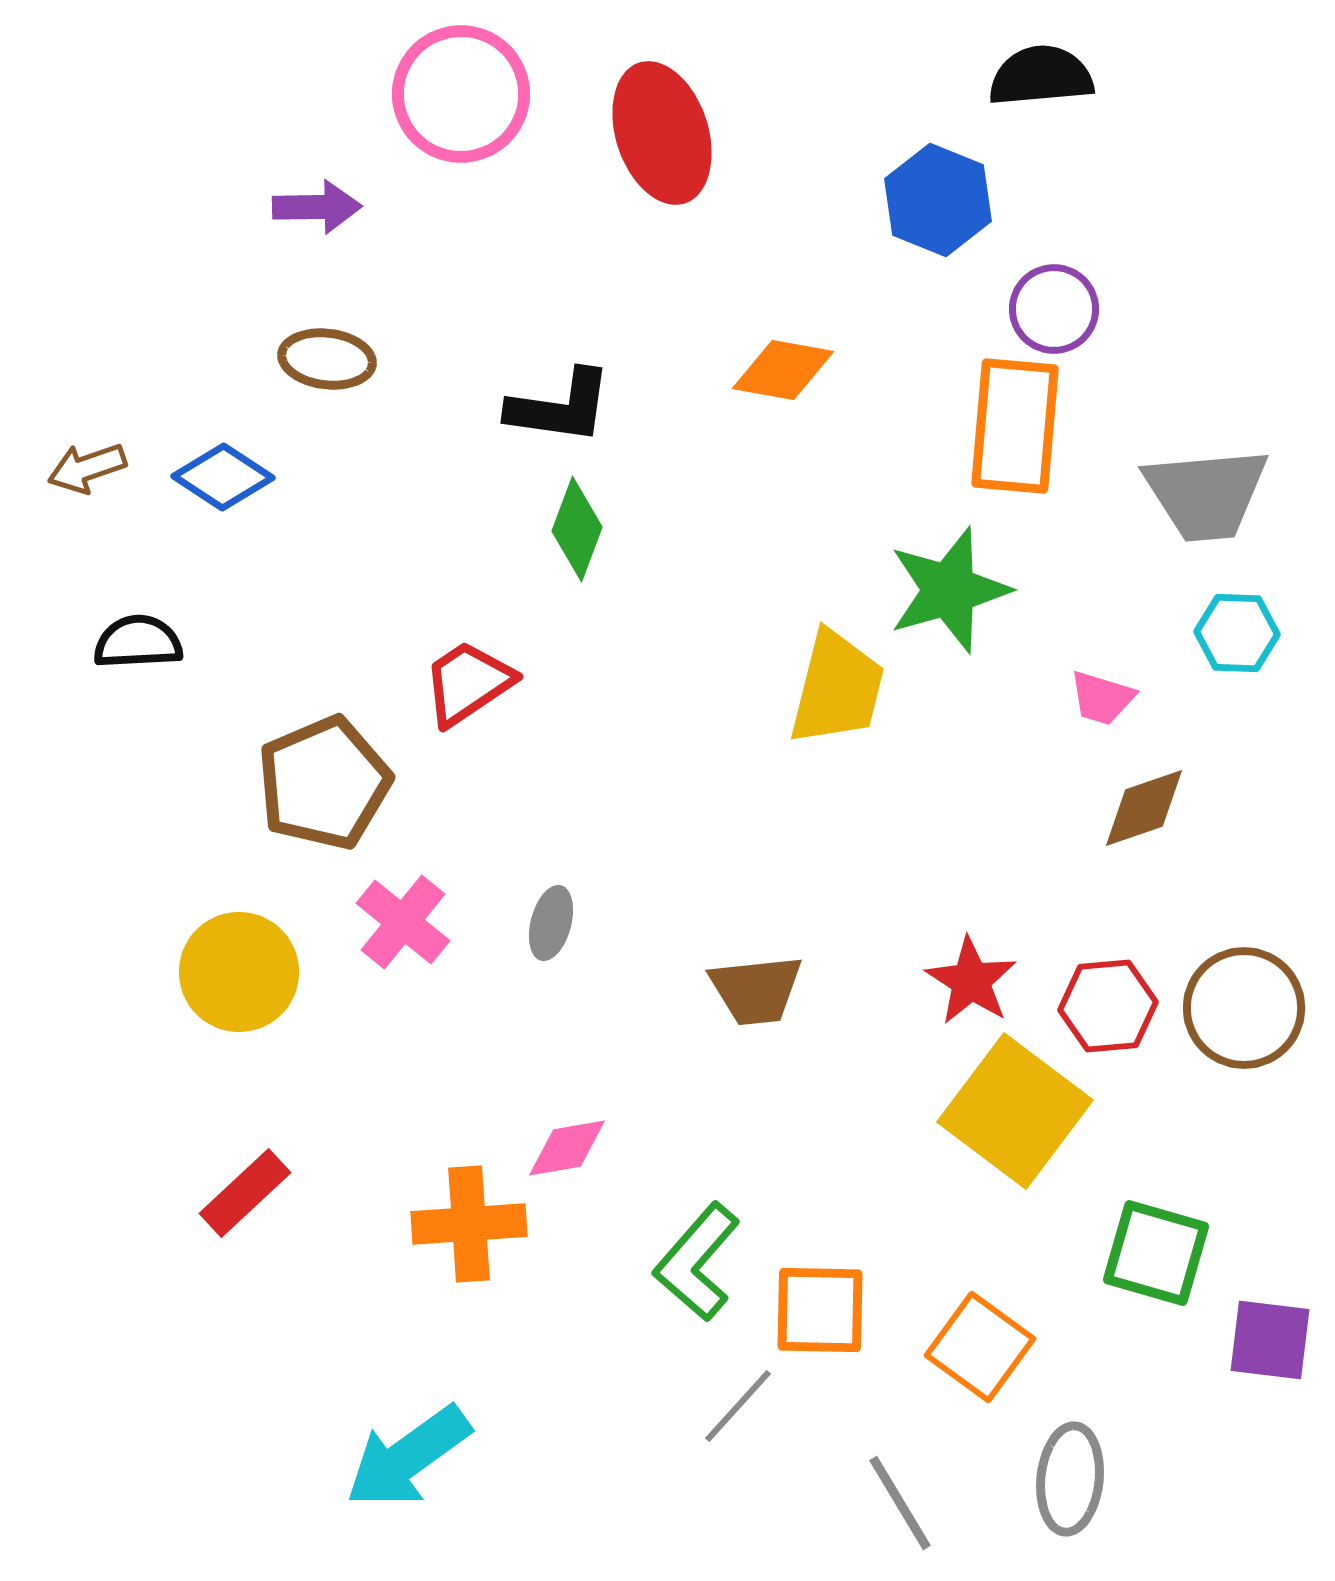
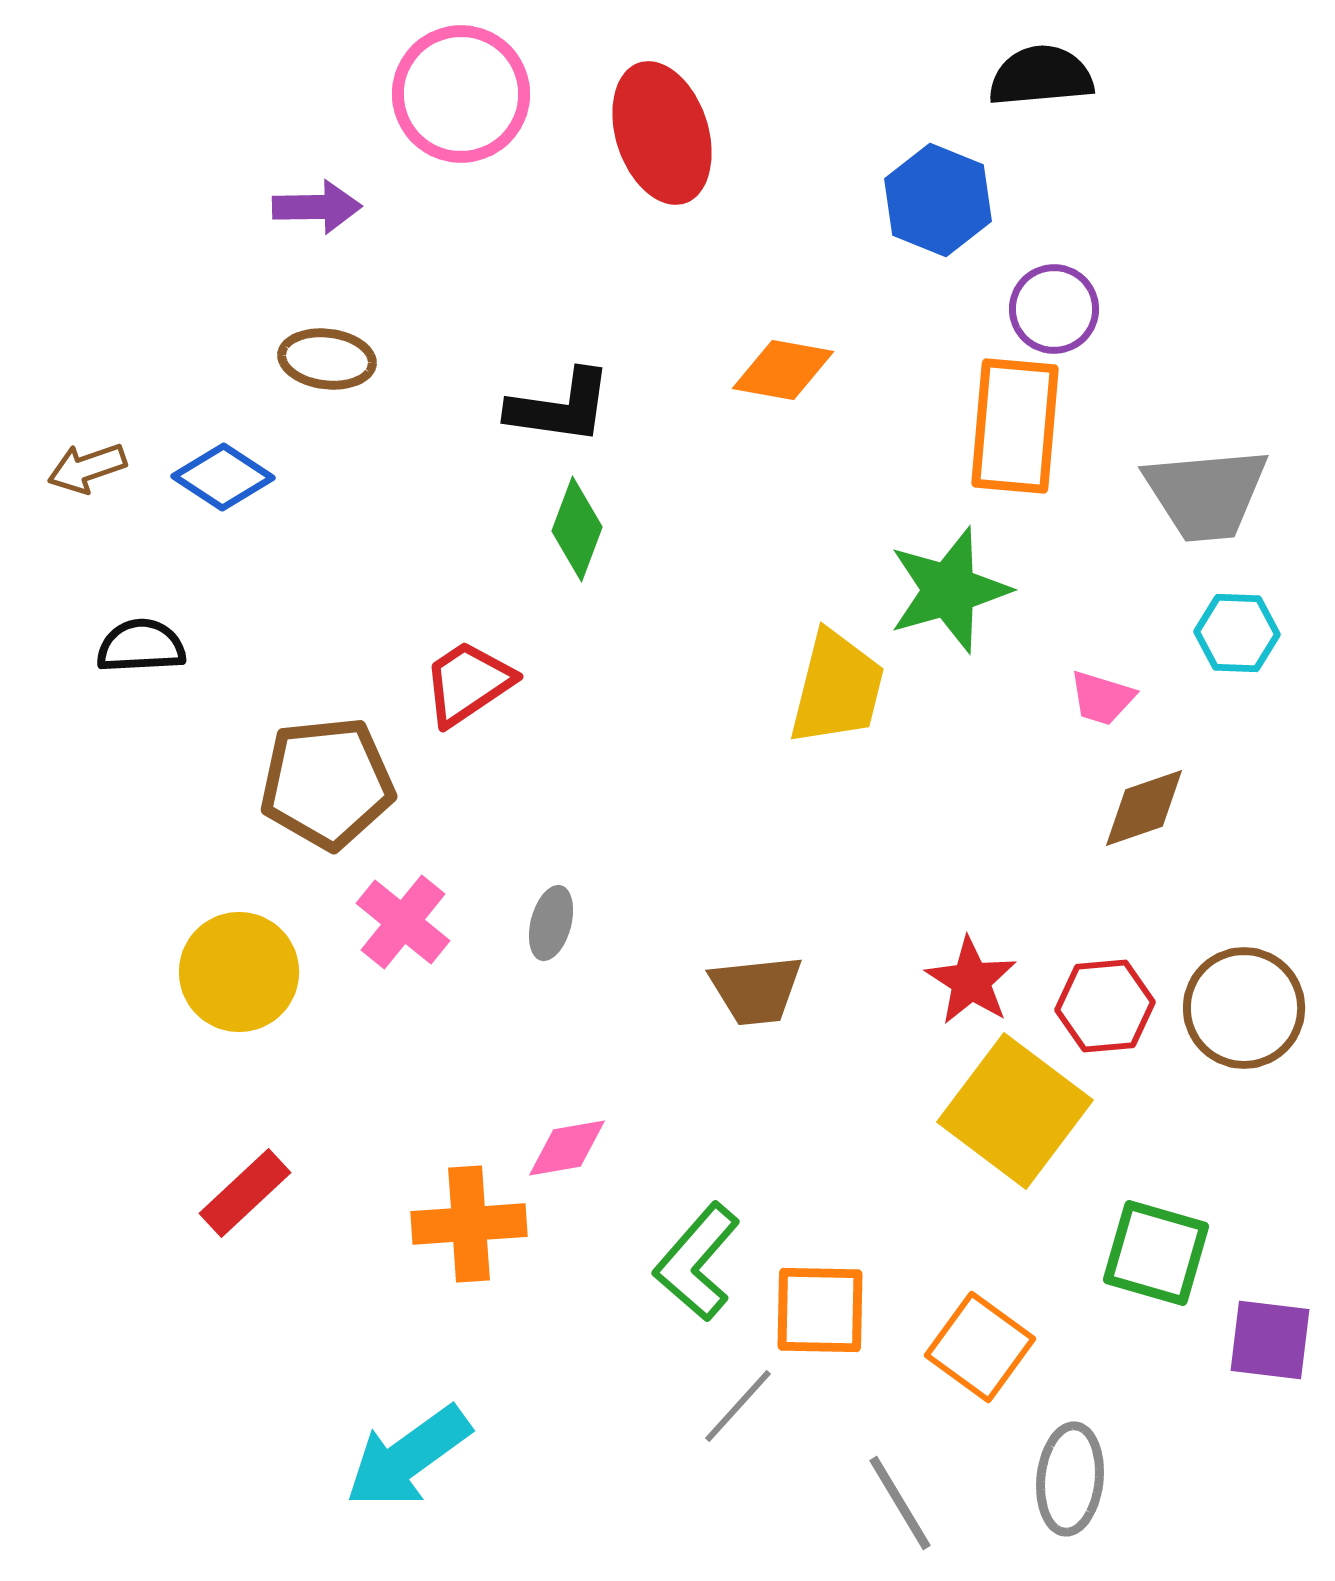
black semicircle at (138, 642): moved 3 px right, 4 px down
brown pentagon at (324, 783): moved 3 px right; rotated 17 degrees clockwise
red hexagon at (1108, 1006): moved 3 px left
